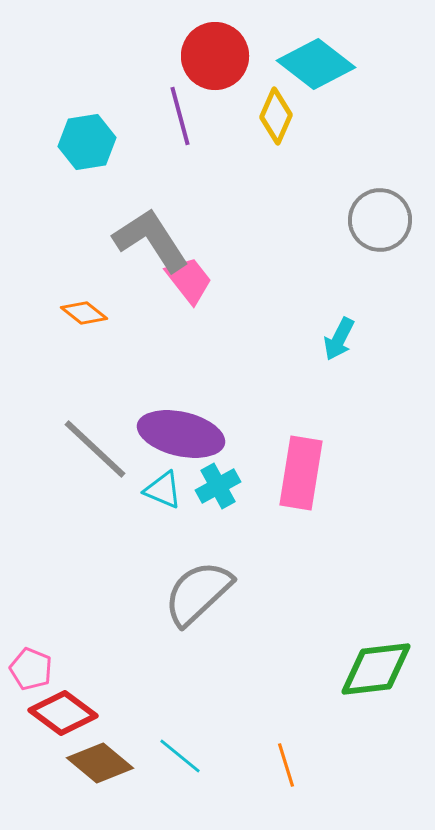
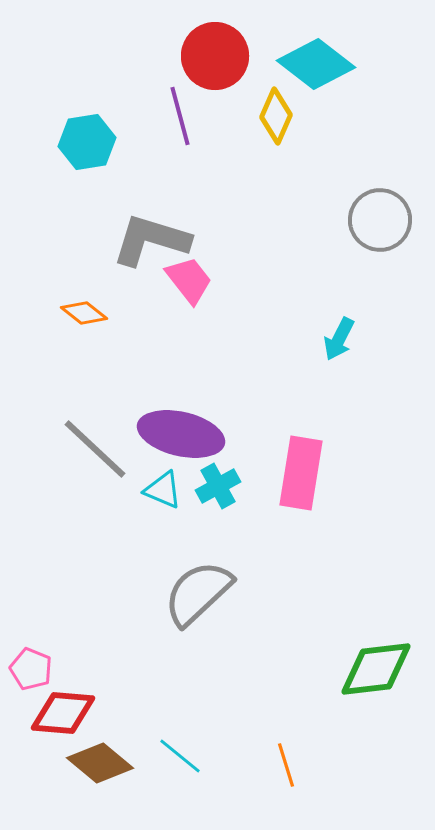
gray L-shape: rotated 40 degrees counterclockwise
red diamond: rotated 32 degrees counterclockwise
